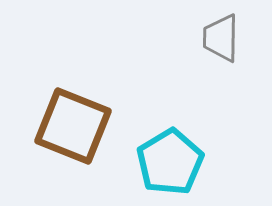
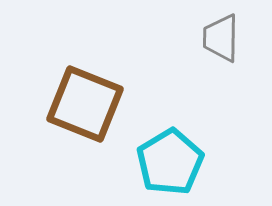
brown square: moved 12 px right, 22 px up
